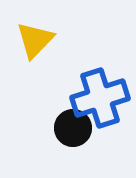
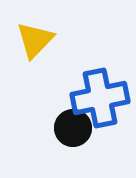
blue cross: rotated 6 degrees clockwise
